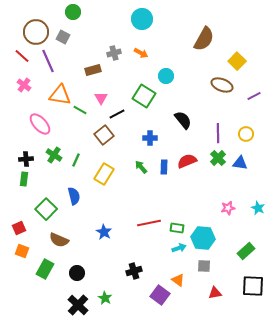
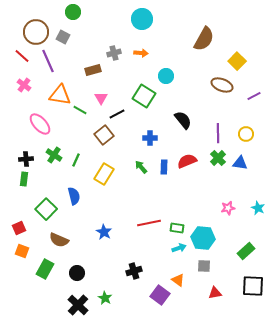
orange arrow at (141, 53): rotated 24 degrees counterclockwise
